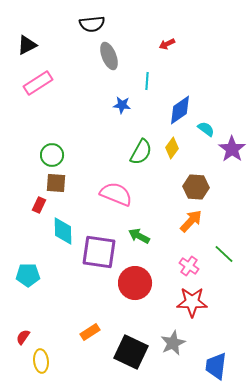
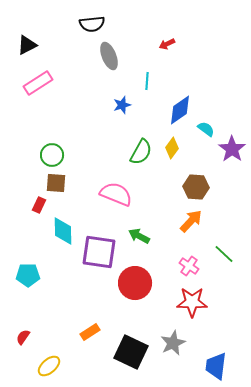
blue star: rotated 24 degrees counterclockwise
yellow ellipse: moved 8 px right, 5 px down; rotated 55 degrees clockwise
